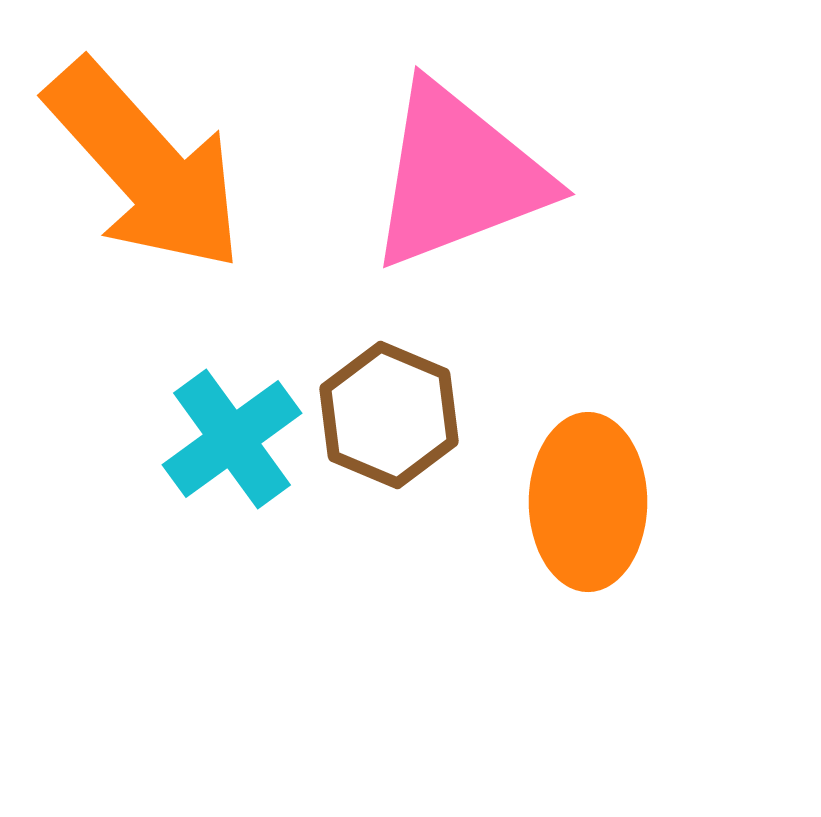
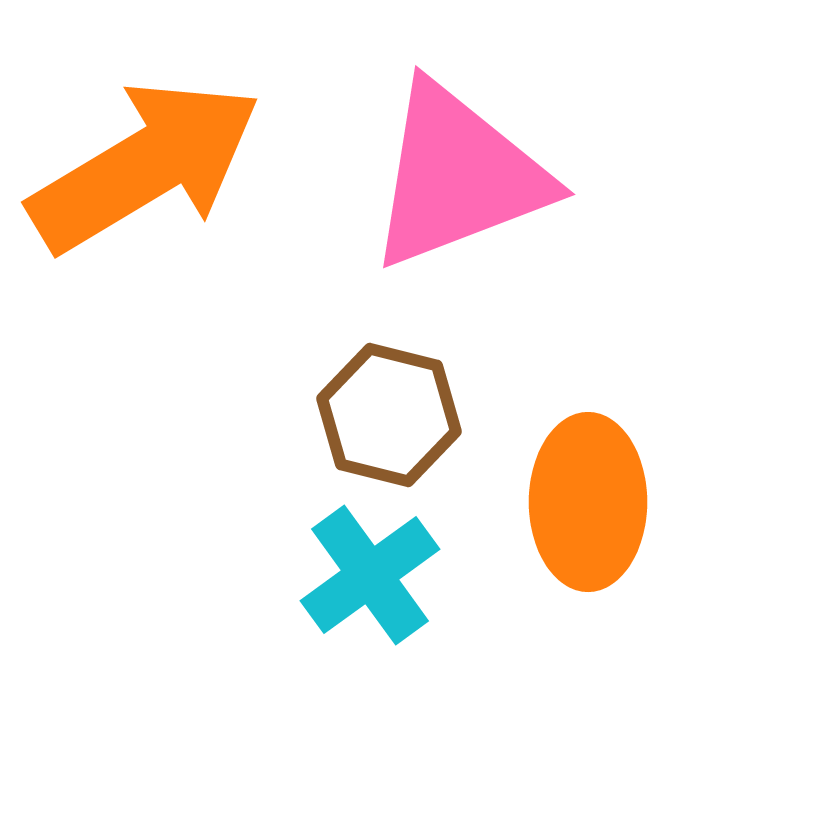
orange arrow: rotated 79 degrees counterclockwise
brown hexagon: rotated 9 degrees counterclockwise
cyan cross: moved 138 px right, 136 px down
